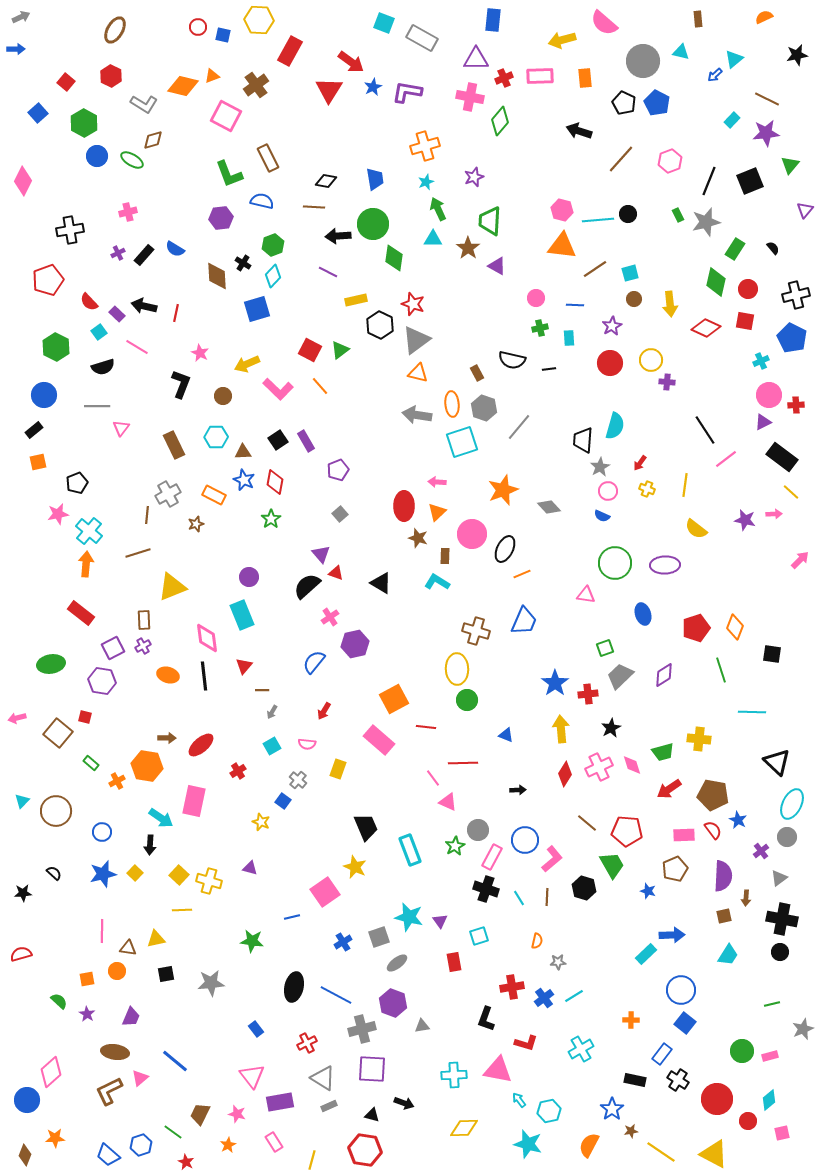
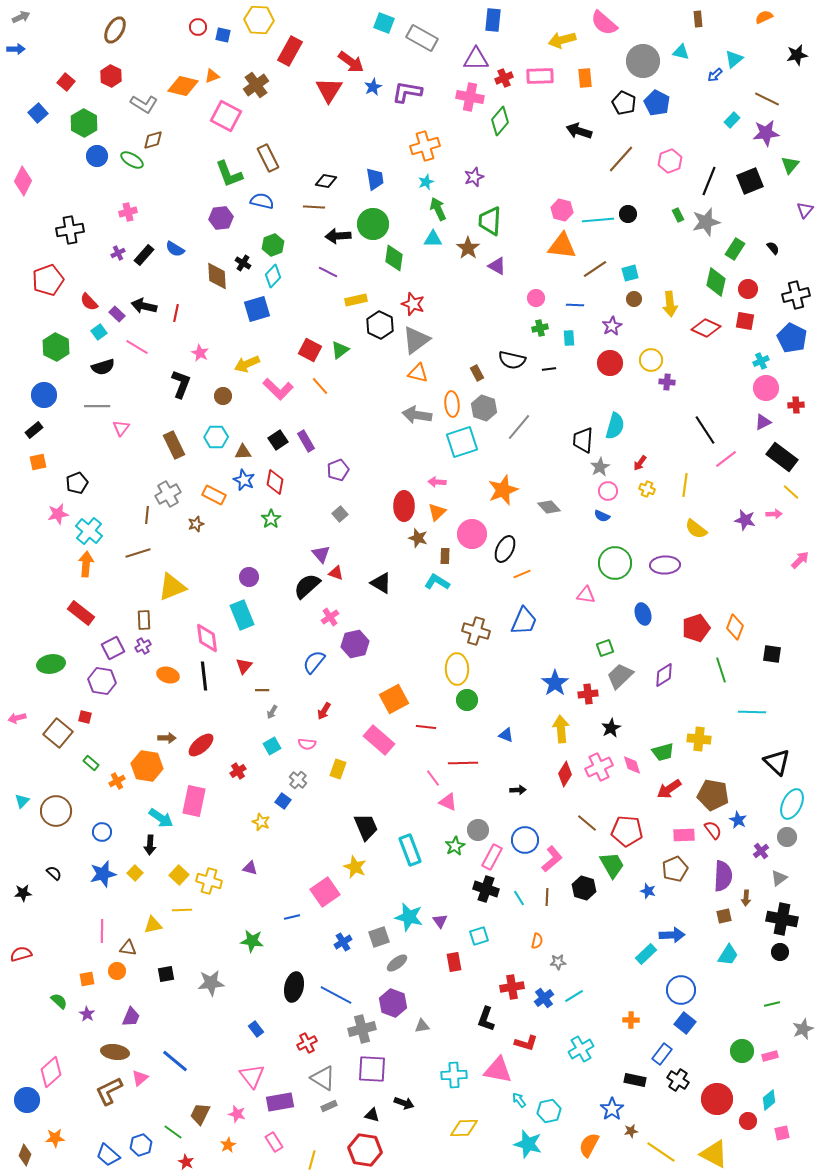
pink circle at (769, 395): moved 3 px left, 7 px up
yellow triangle at (156, 939): moved 3 px left, 14 px up
